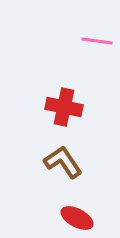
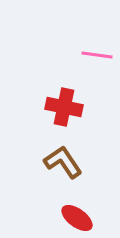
pink line: moved 14 px down
red ellipse: rotated 8 degrees clockwise
